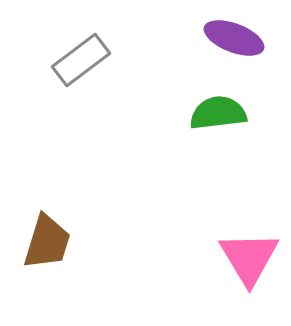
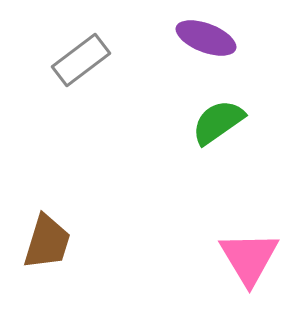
purple ellipse: moved 28 px left
green semicircle: moved 9 px down; rotated 28 degrees counterclockwise
